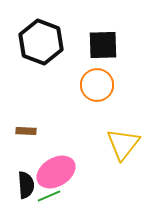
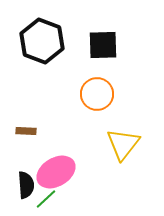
black hexagon: moved 1 px right, 1 px up
orange circle: moved 9 px down
green line: moved 3 px left, 3 px down; rotated 20 degrees counterclockwise
